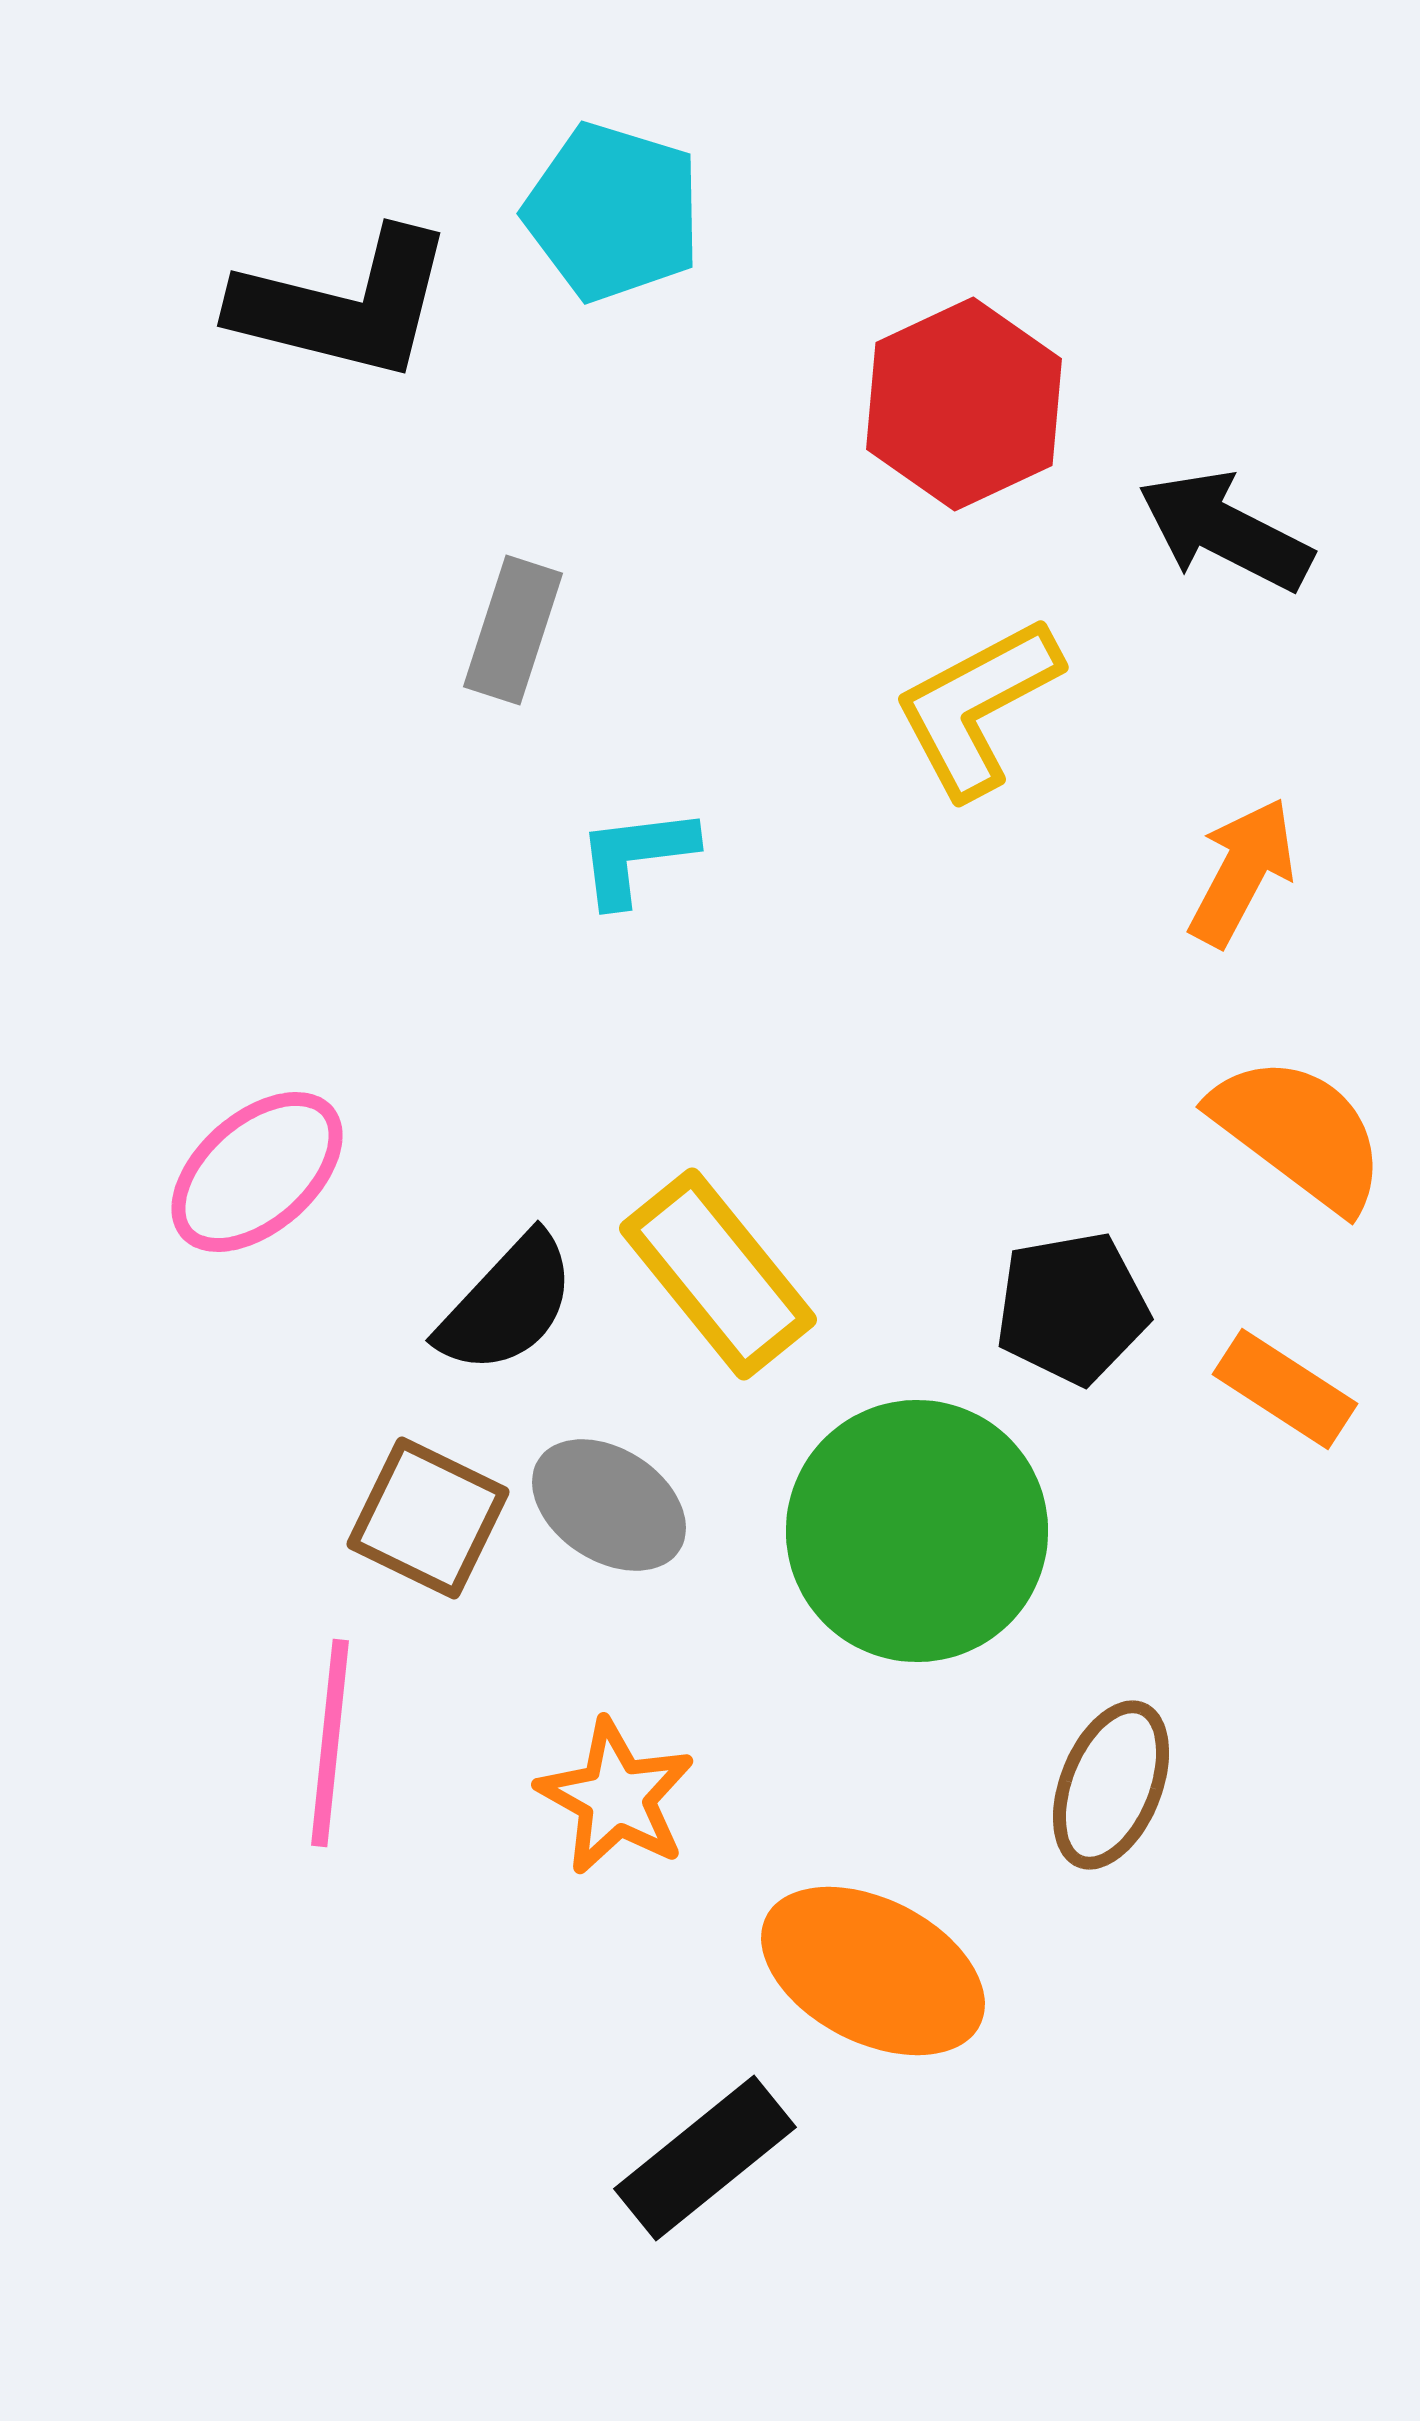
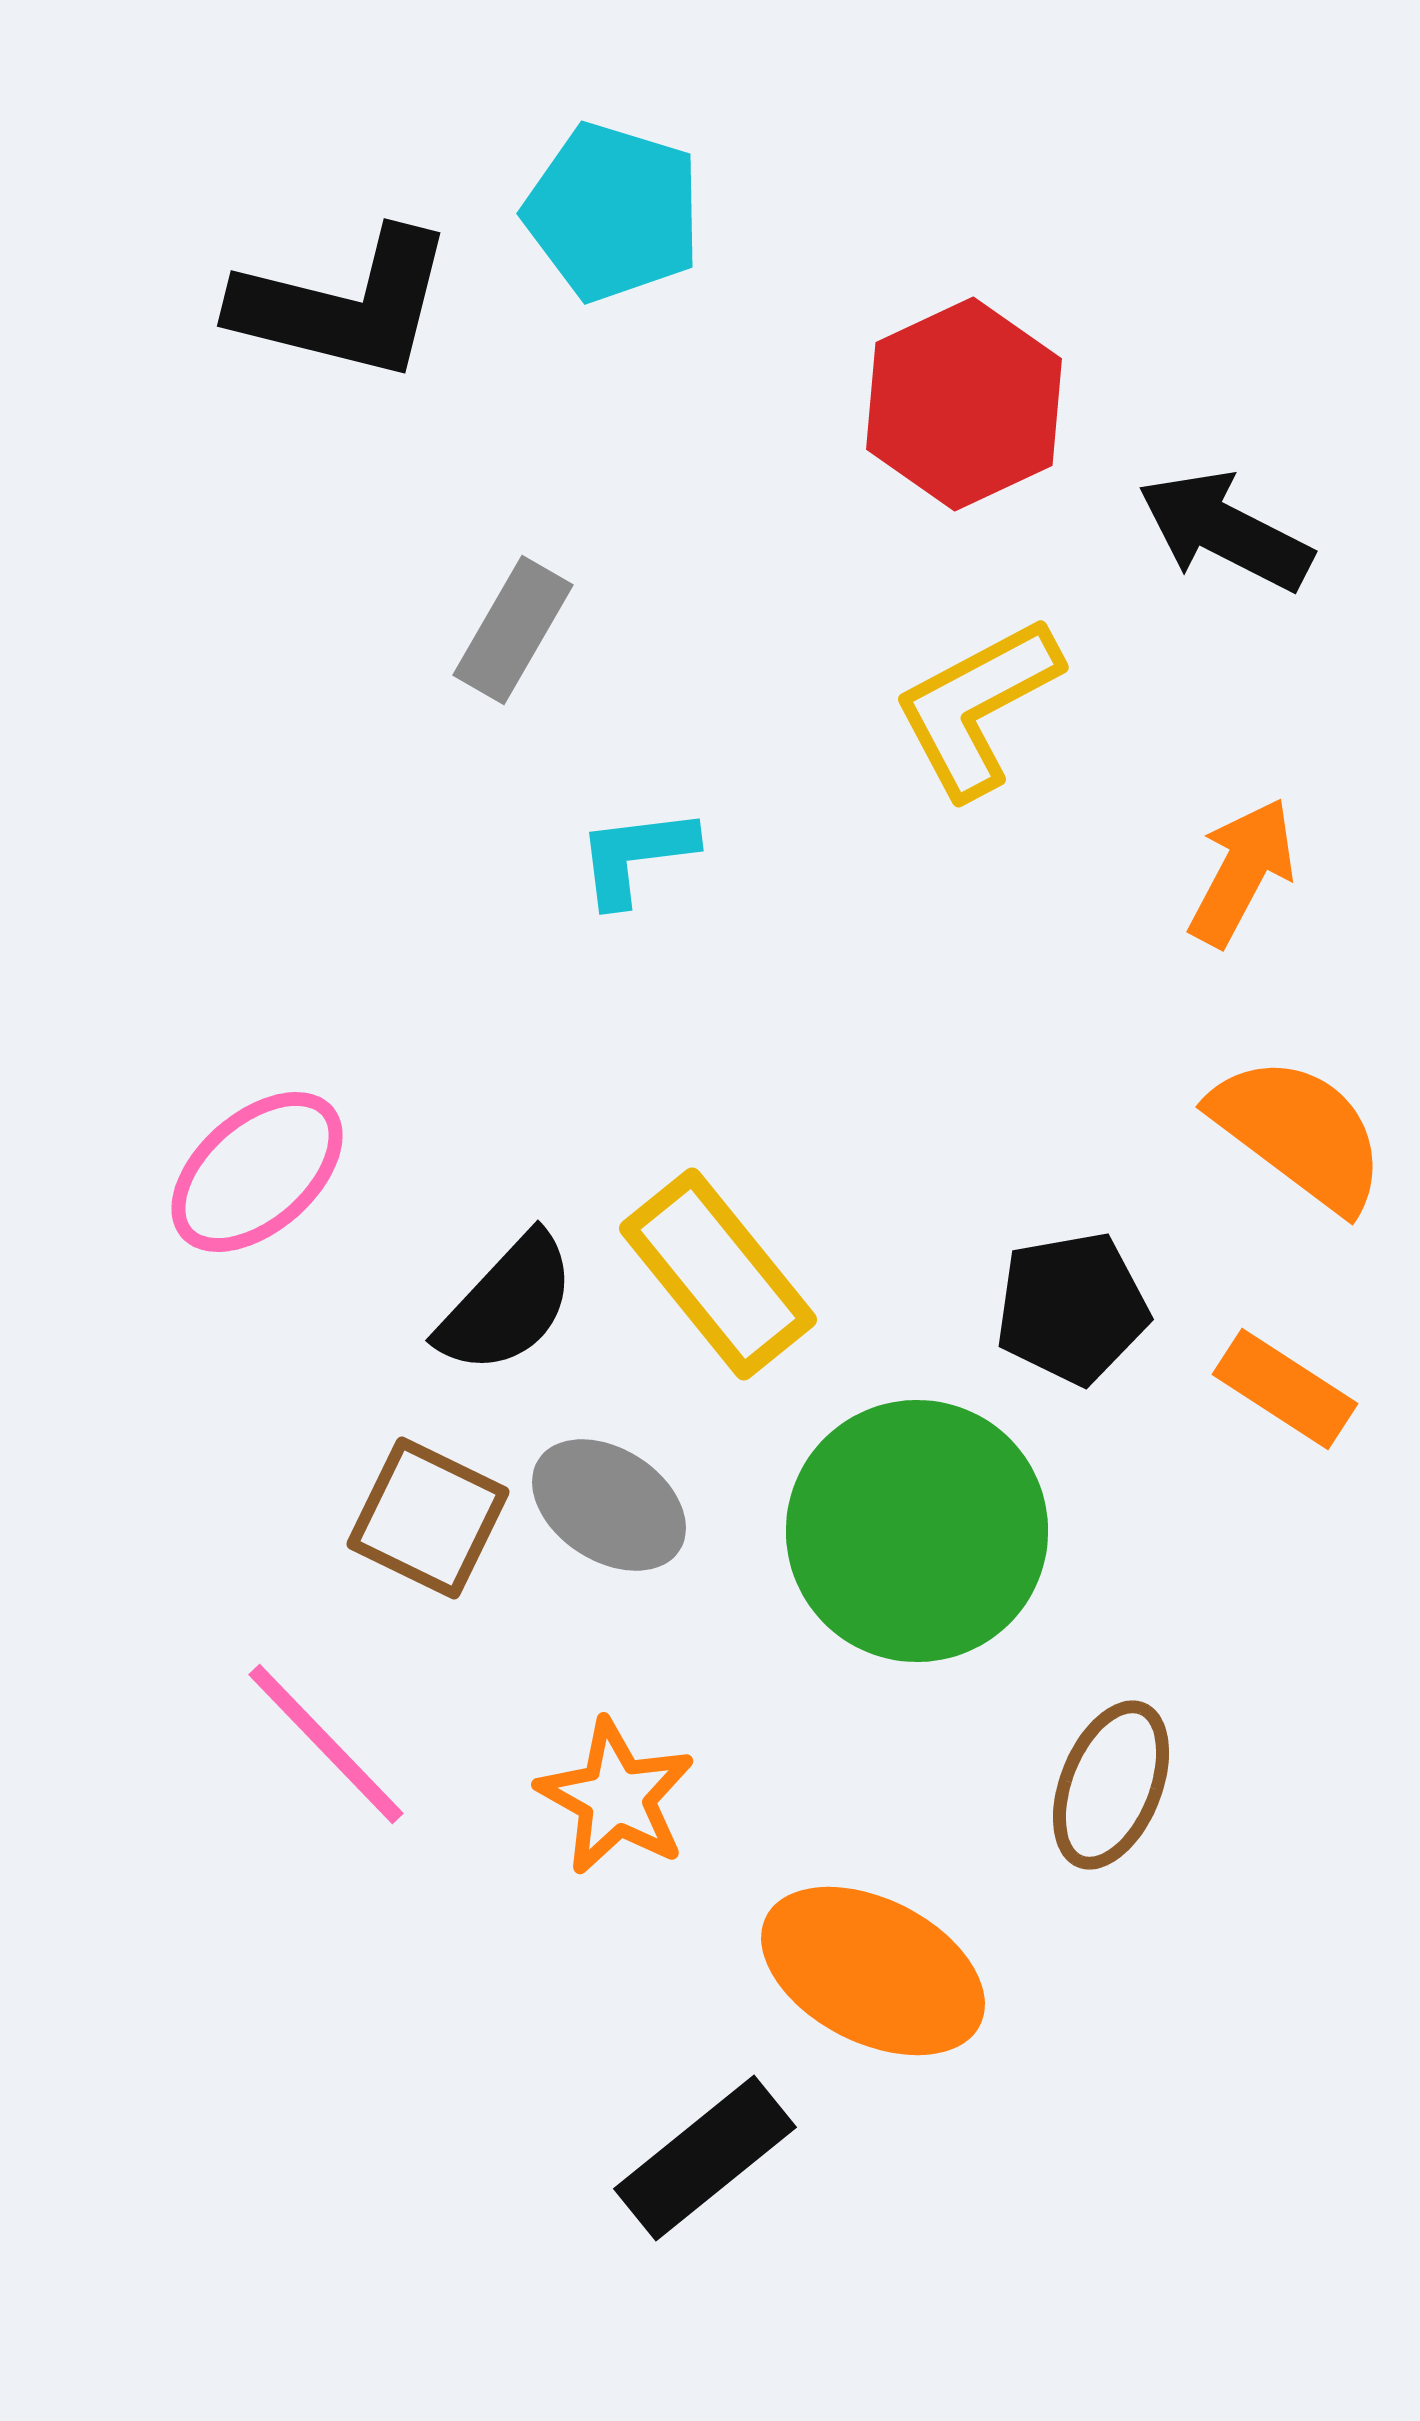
gray rectangle: rotated 12 degrees clockwise
pink line: moved 4 px left, 1 px down; rotated 50 degrees counterclockwise
